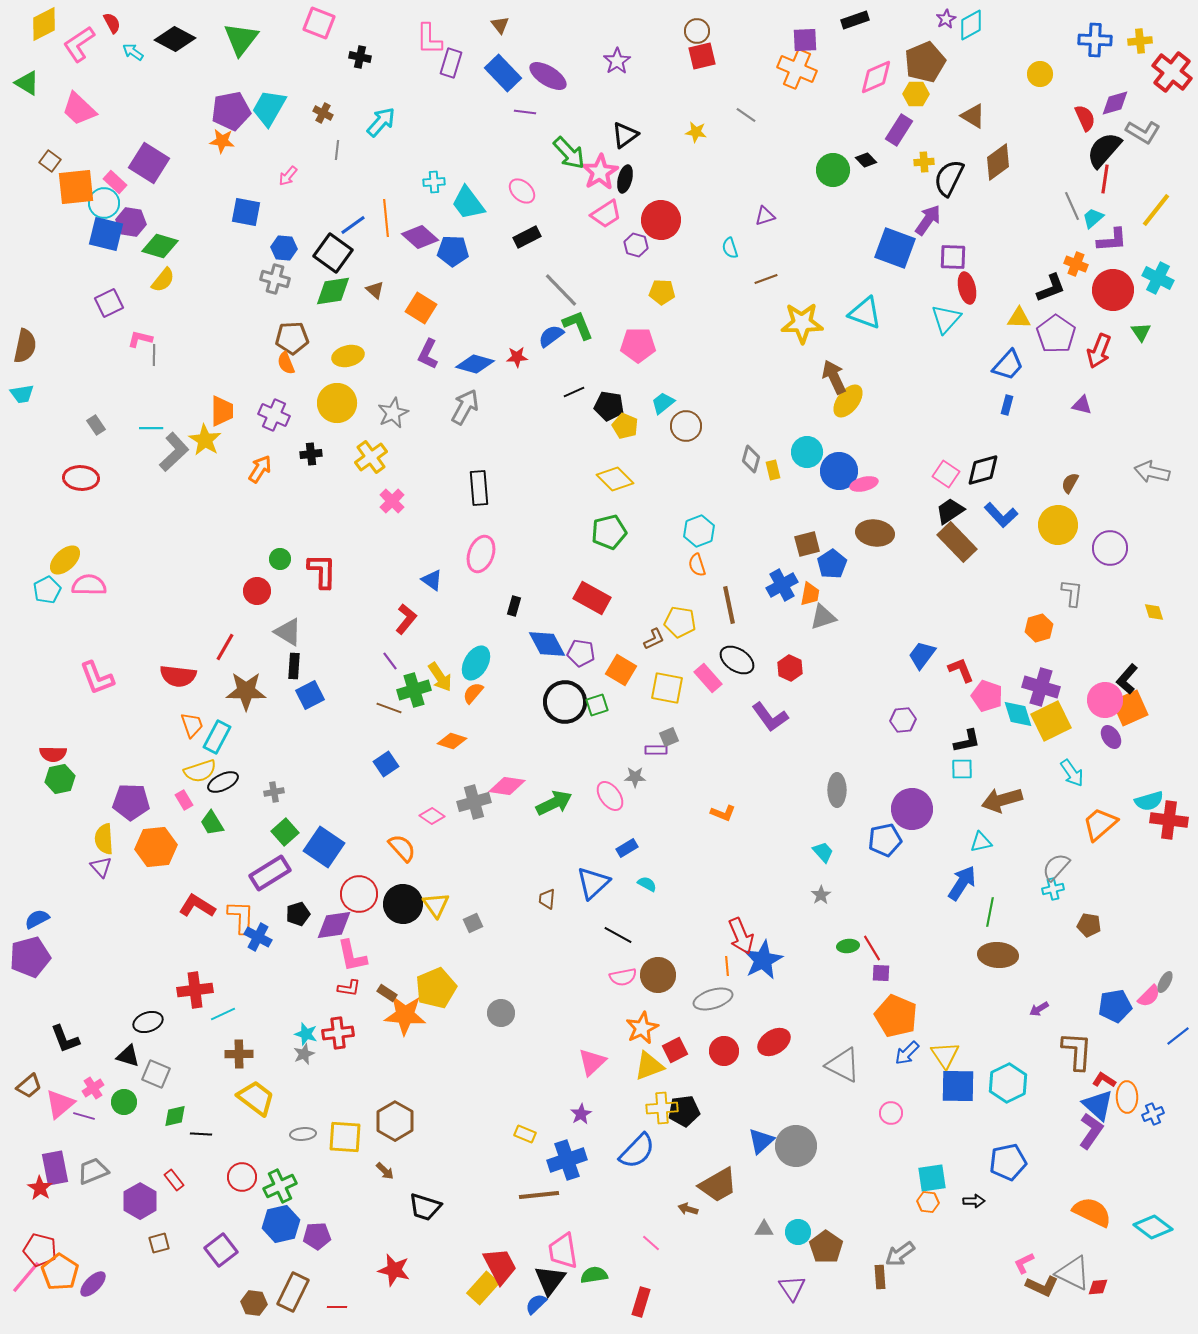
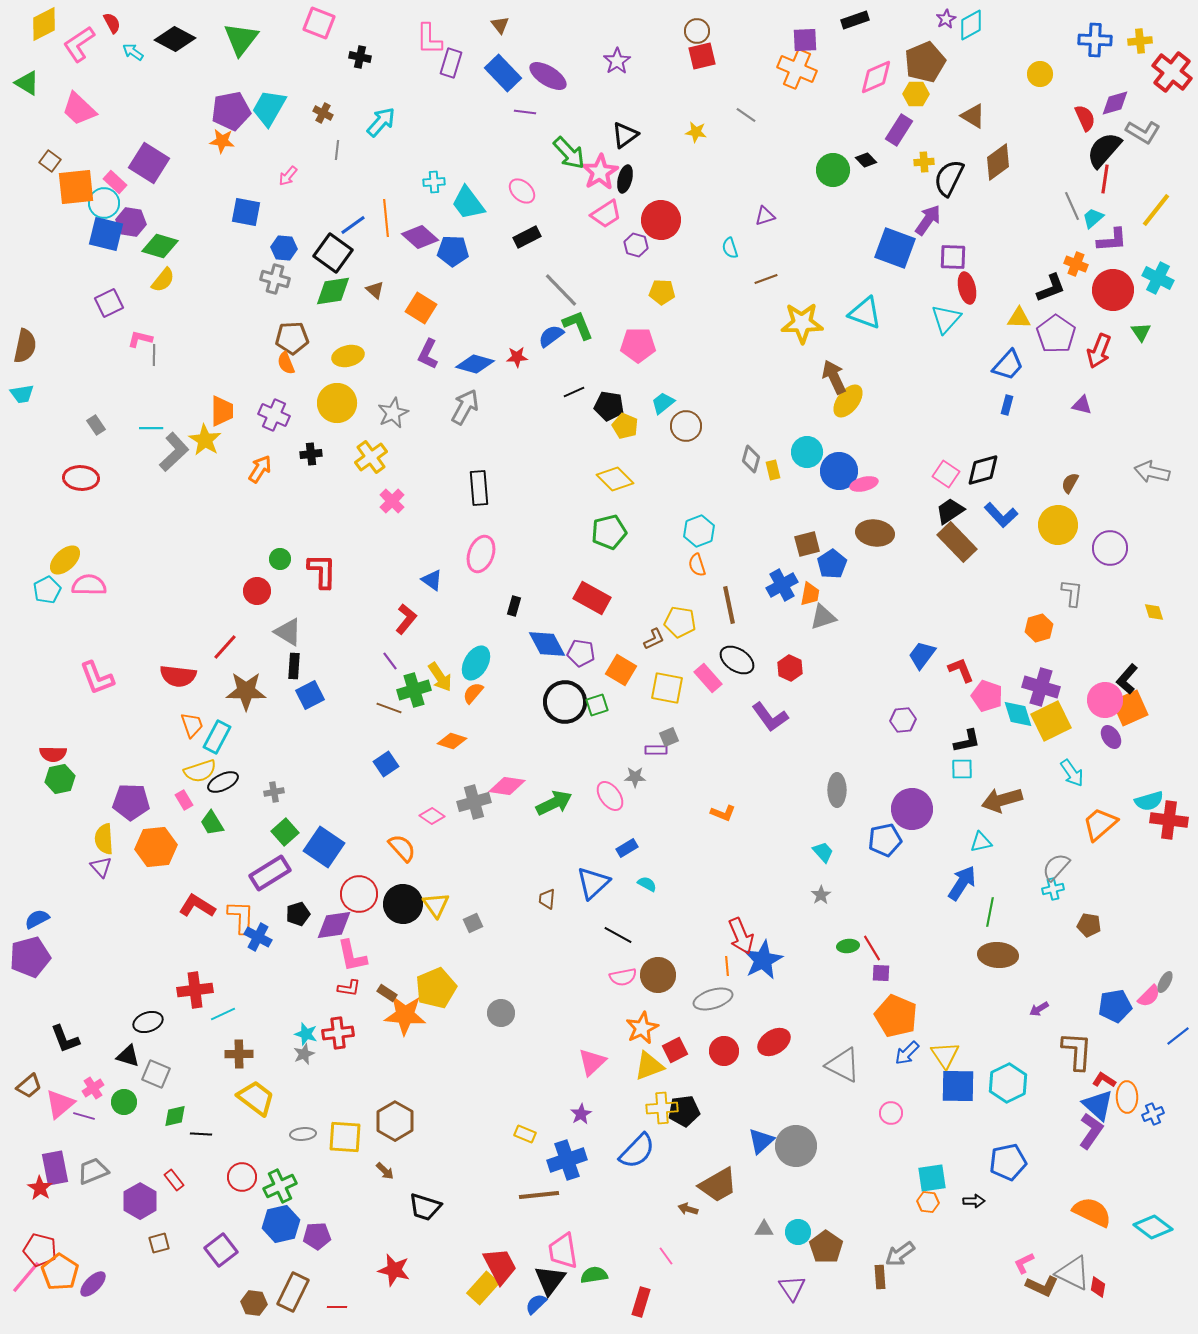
red line at (225, 647): rotated 12 degrees clockwise
pink line at (651, 1243): moved 15 px right, 13 px down; rotated 12 degrees clockwise
red diamond at (1098, 1287): rotated 75 degrees counterclockwise
